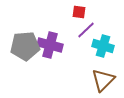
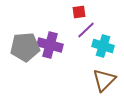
red square: rotated 16 degrees counterclockwise
gray pentagon: moved 1 px down
brown triangle: moved 1 px right
